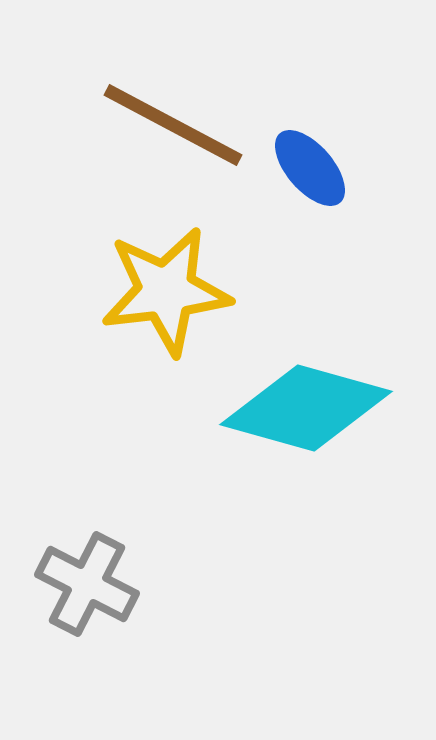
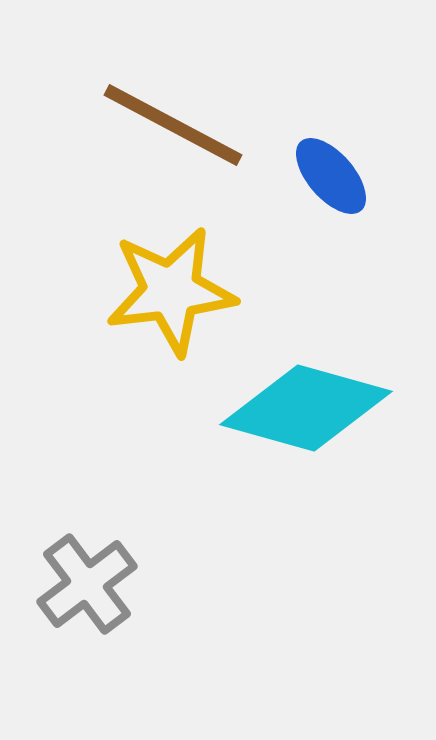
blue ellipse: moved 21 px right, 8 px down
yellow star: moved 5 px right
gray cross: rotated 26 degrees clockwise
